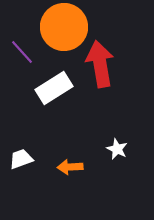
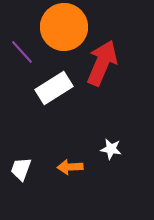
red arrow: moved 2 px right, 1 px up; rotated 33 degrees clockwise
white star: moved 6 px left; rotated 15 degrees counterclockwise
white trapezoid: moved 10 px down; rotated 50 degrees counterclockwise
